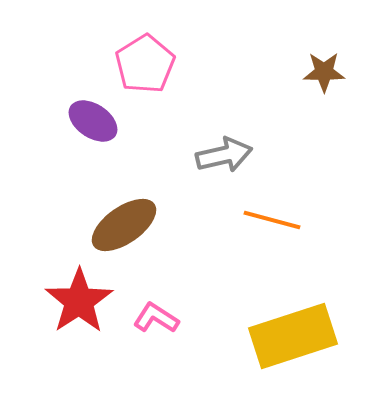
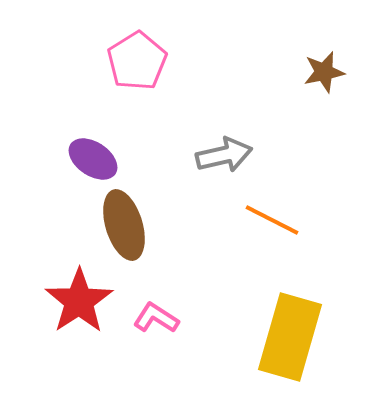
pink pentagon: moved 8 px left, 3 px up
brown star: rotated 12 degrees counterclockwise
purple ellipse: moved 38 px down
orange line: rotated 12 degrees clockwise
brown ellipse: rotated 72 degrees counterclockwise
yellow rectangle: moved 3 px left, 1 px down; rotated 56 degrees counterclockwise
